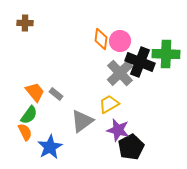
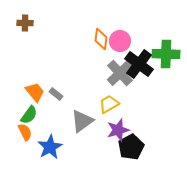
black cross: moved 1 px left, 2 px down; rotated 16 degrees clockwise
purple star: rotated 30 degrees counterclockwise
